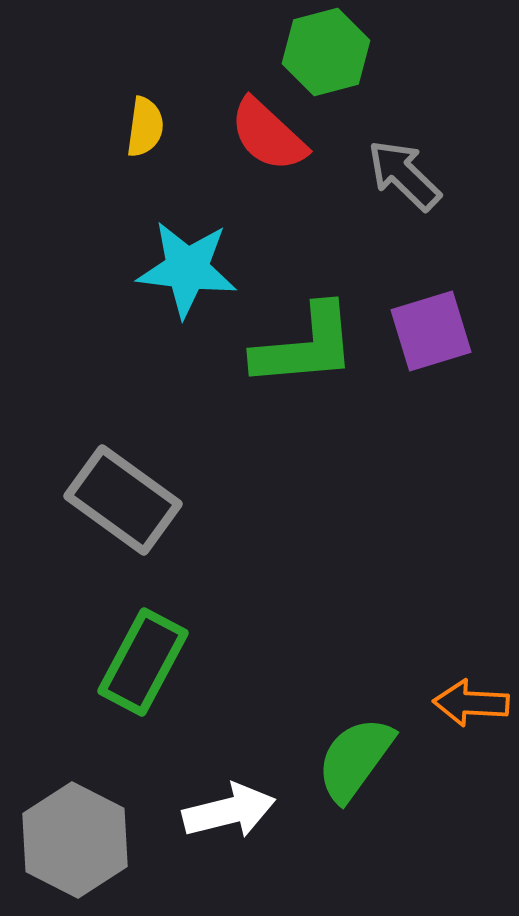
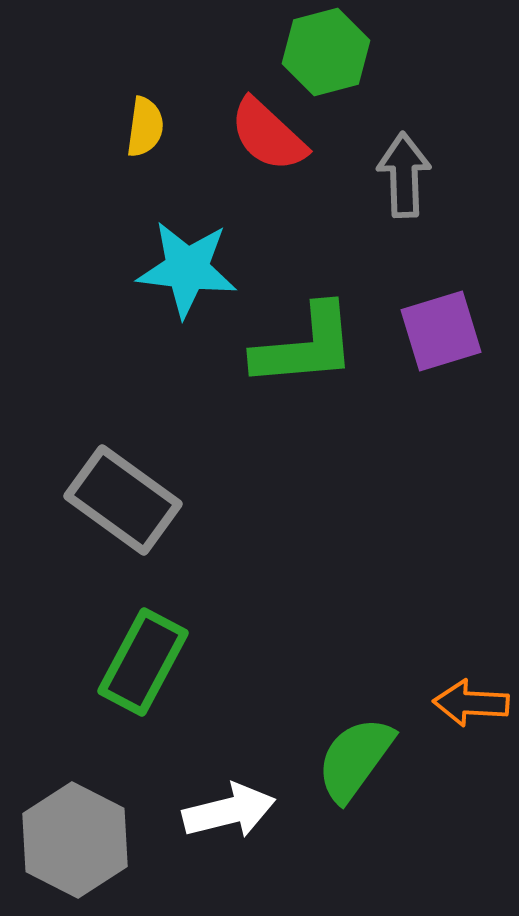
gray arrow: rotated 44 degrees clockwise
purple square: moved 10 px right
